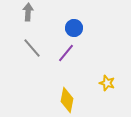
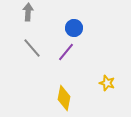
purple line: moved 1 px up
yellow diamond: moved 3 px left, 2 px up
